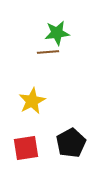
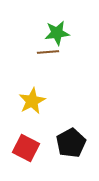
red square: rotated 36 degrees clockwise
